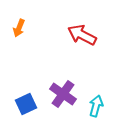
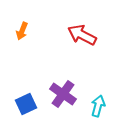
orange arrow: moved 3 px right, 3 px down
cyan arrow: moved 2 px right
